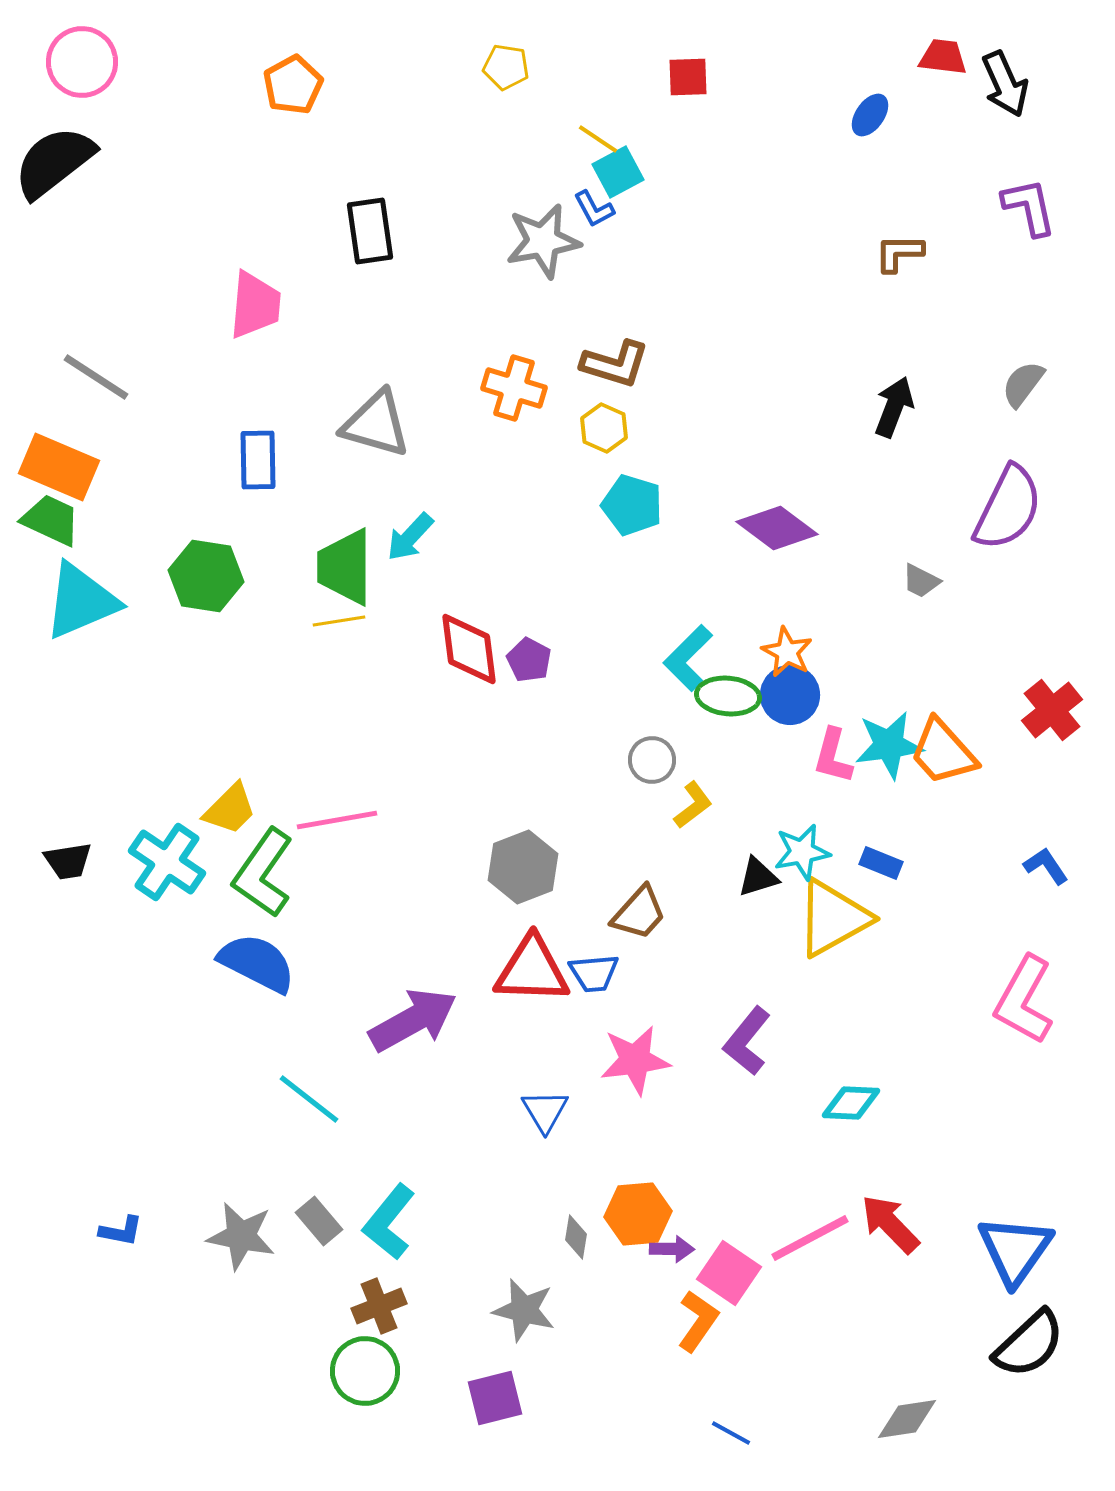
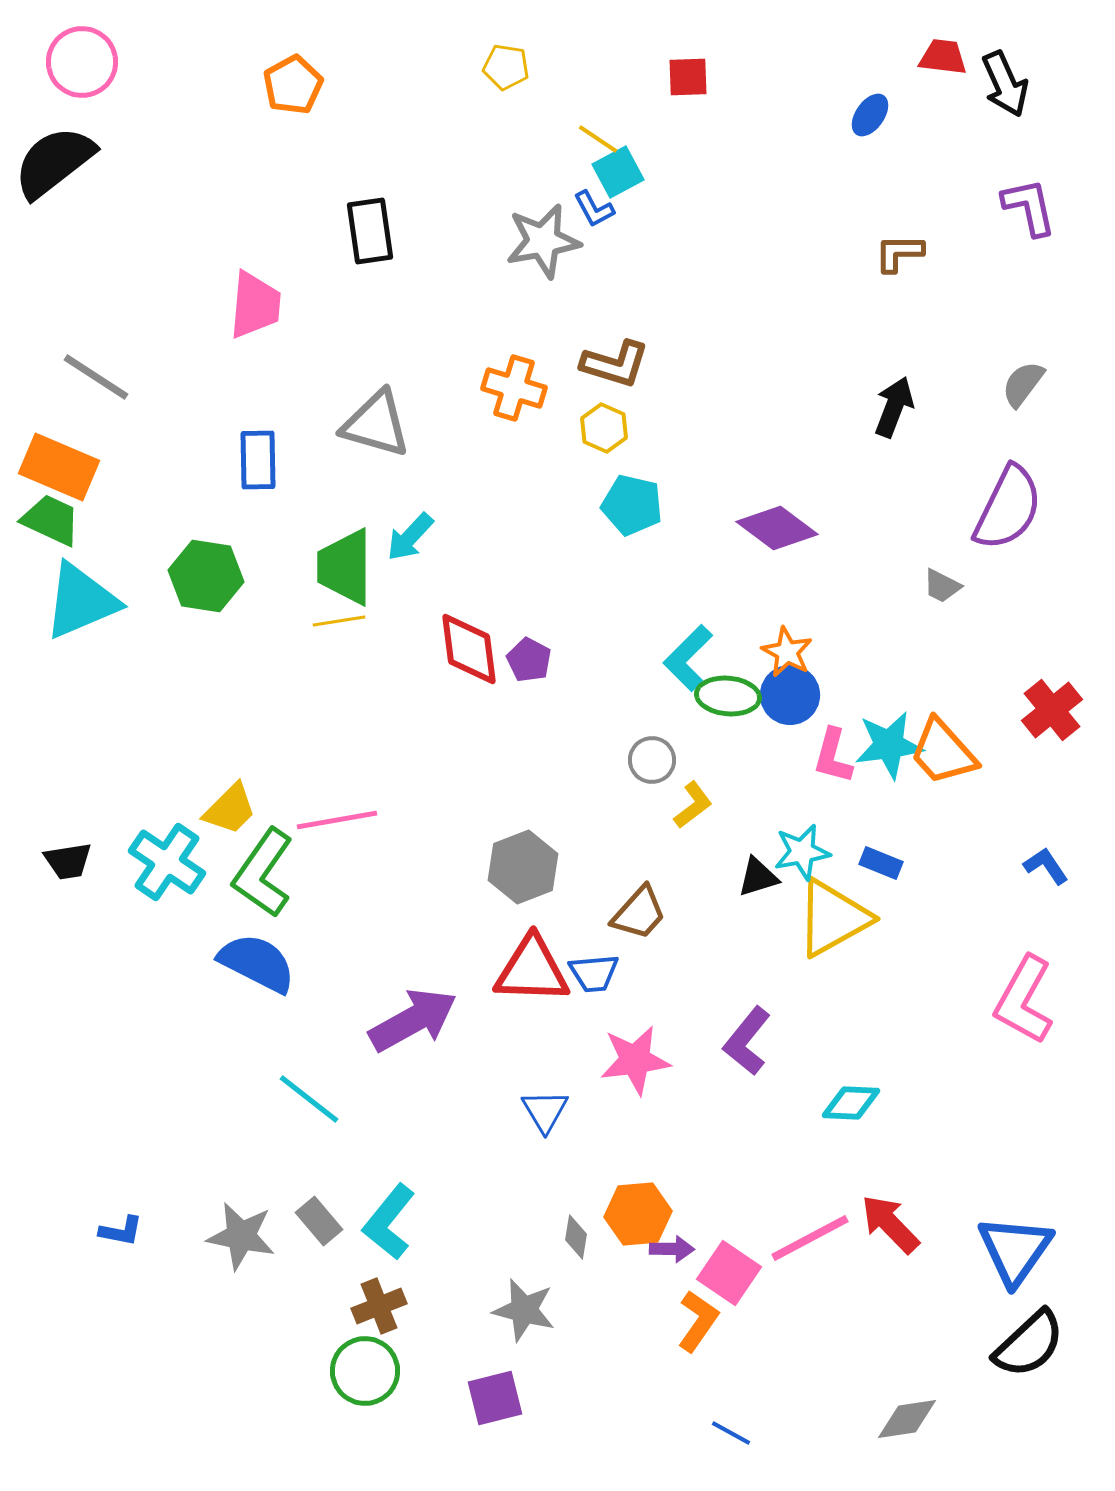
cyan pentagon at (632, 505): rotated 4 degrees counterclockwise
gray trapezoid at (921, 581): moved 21 px right, 5 px down
